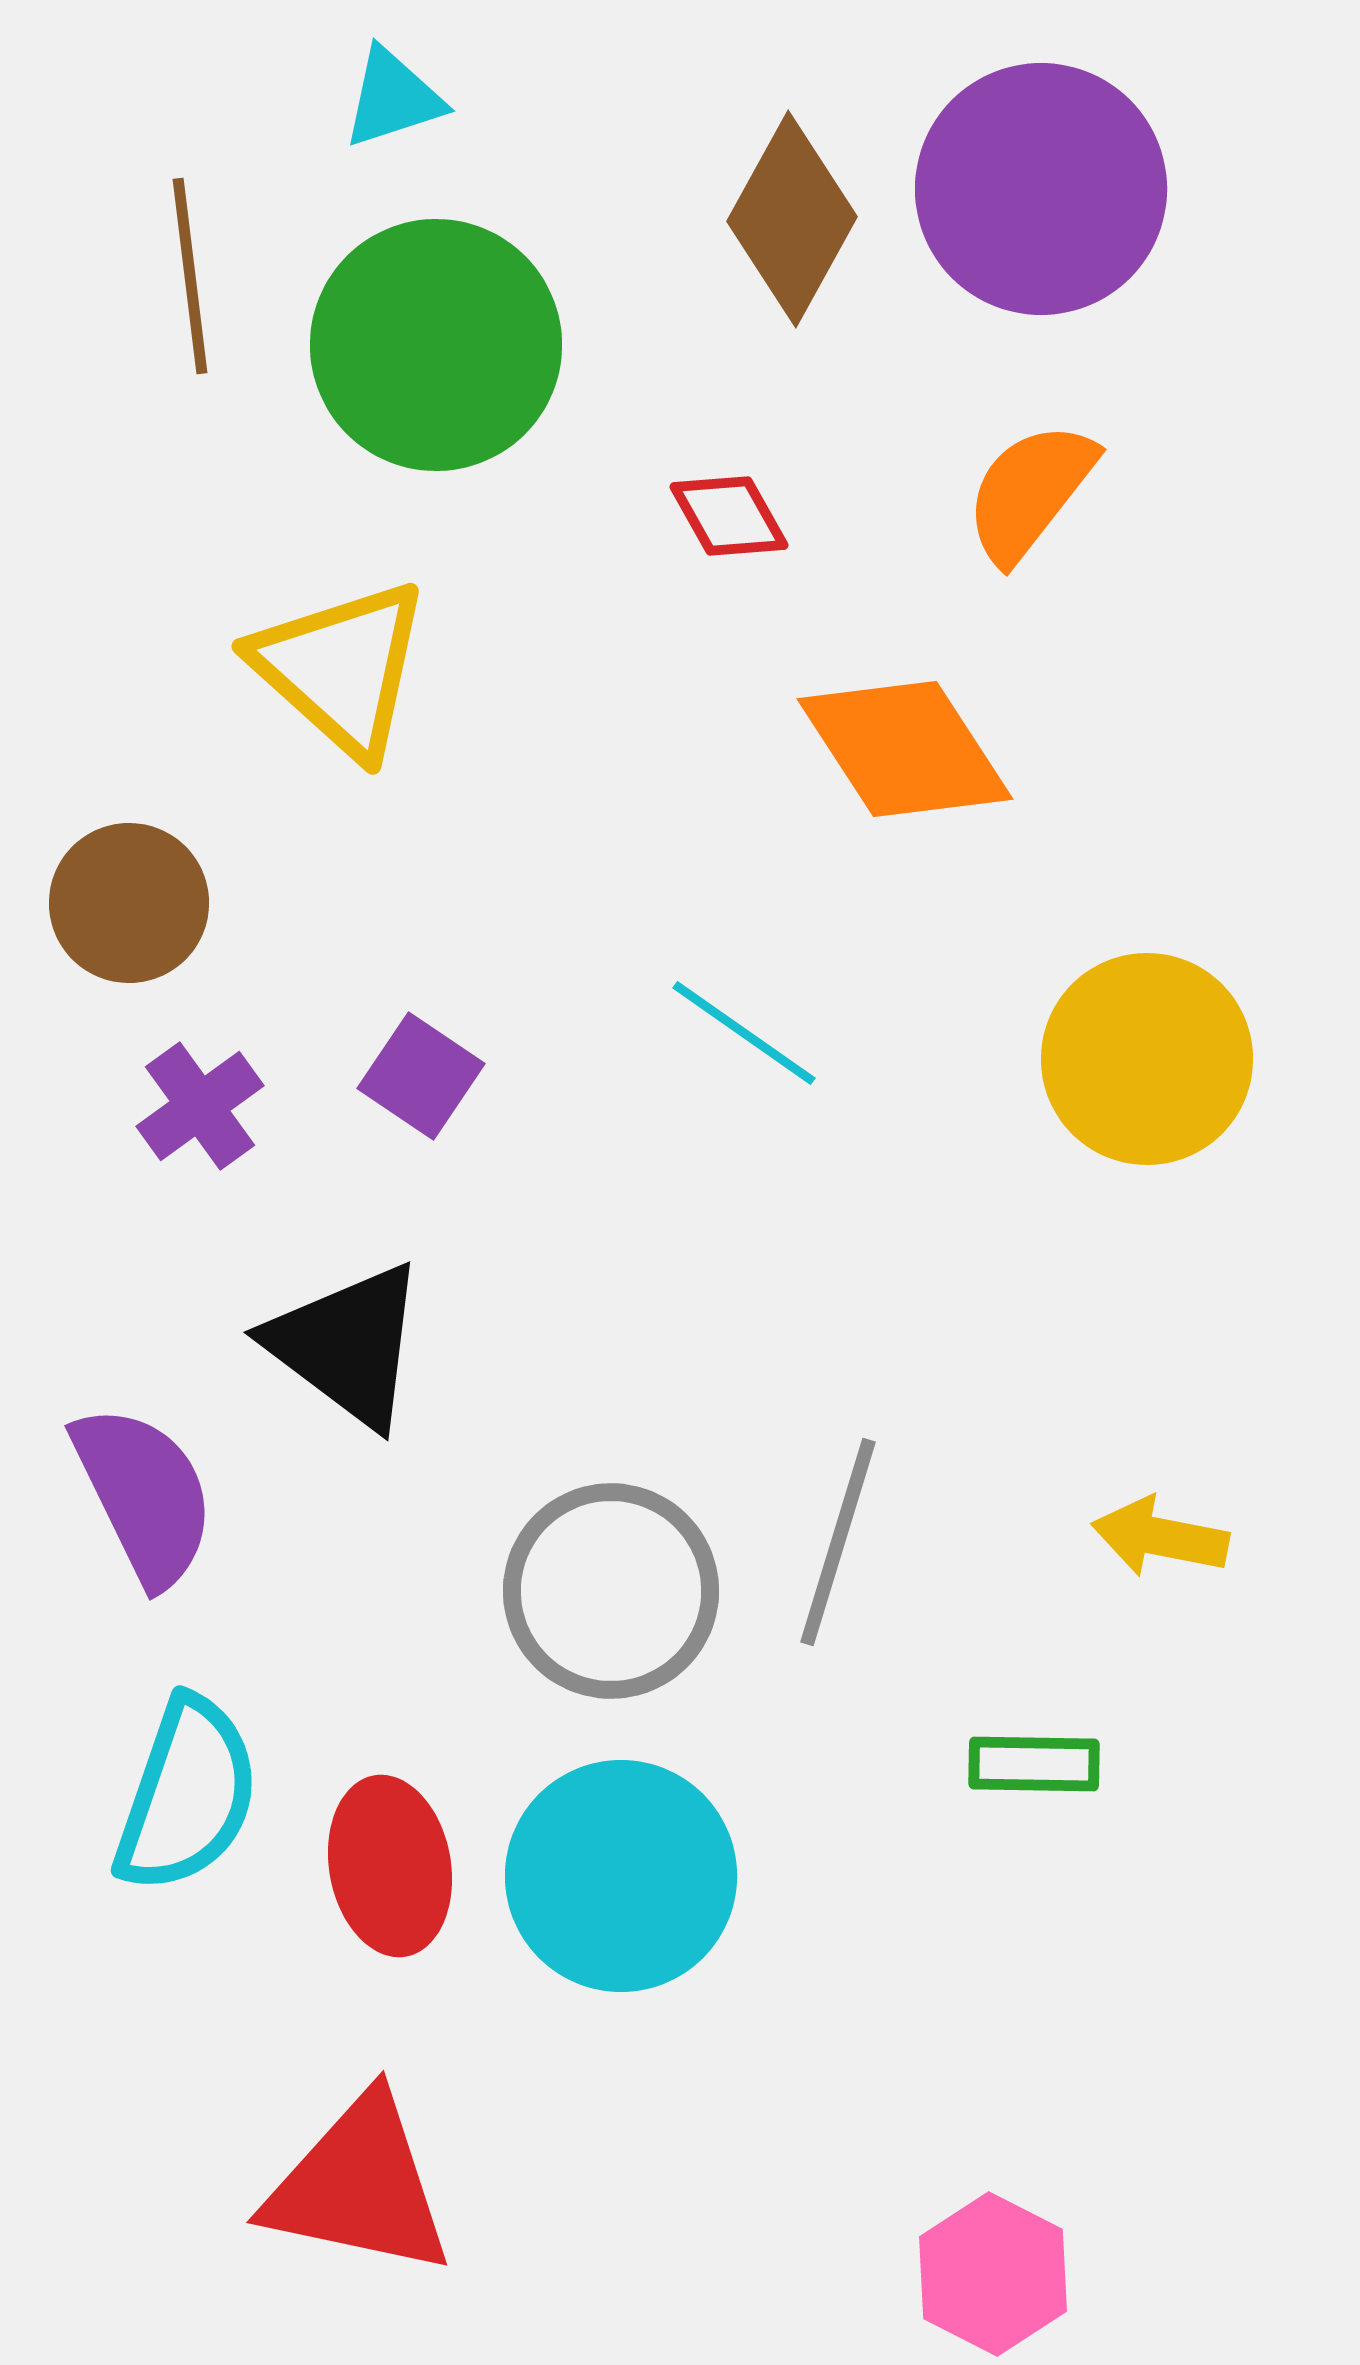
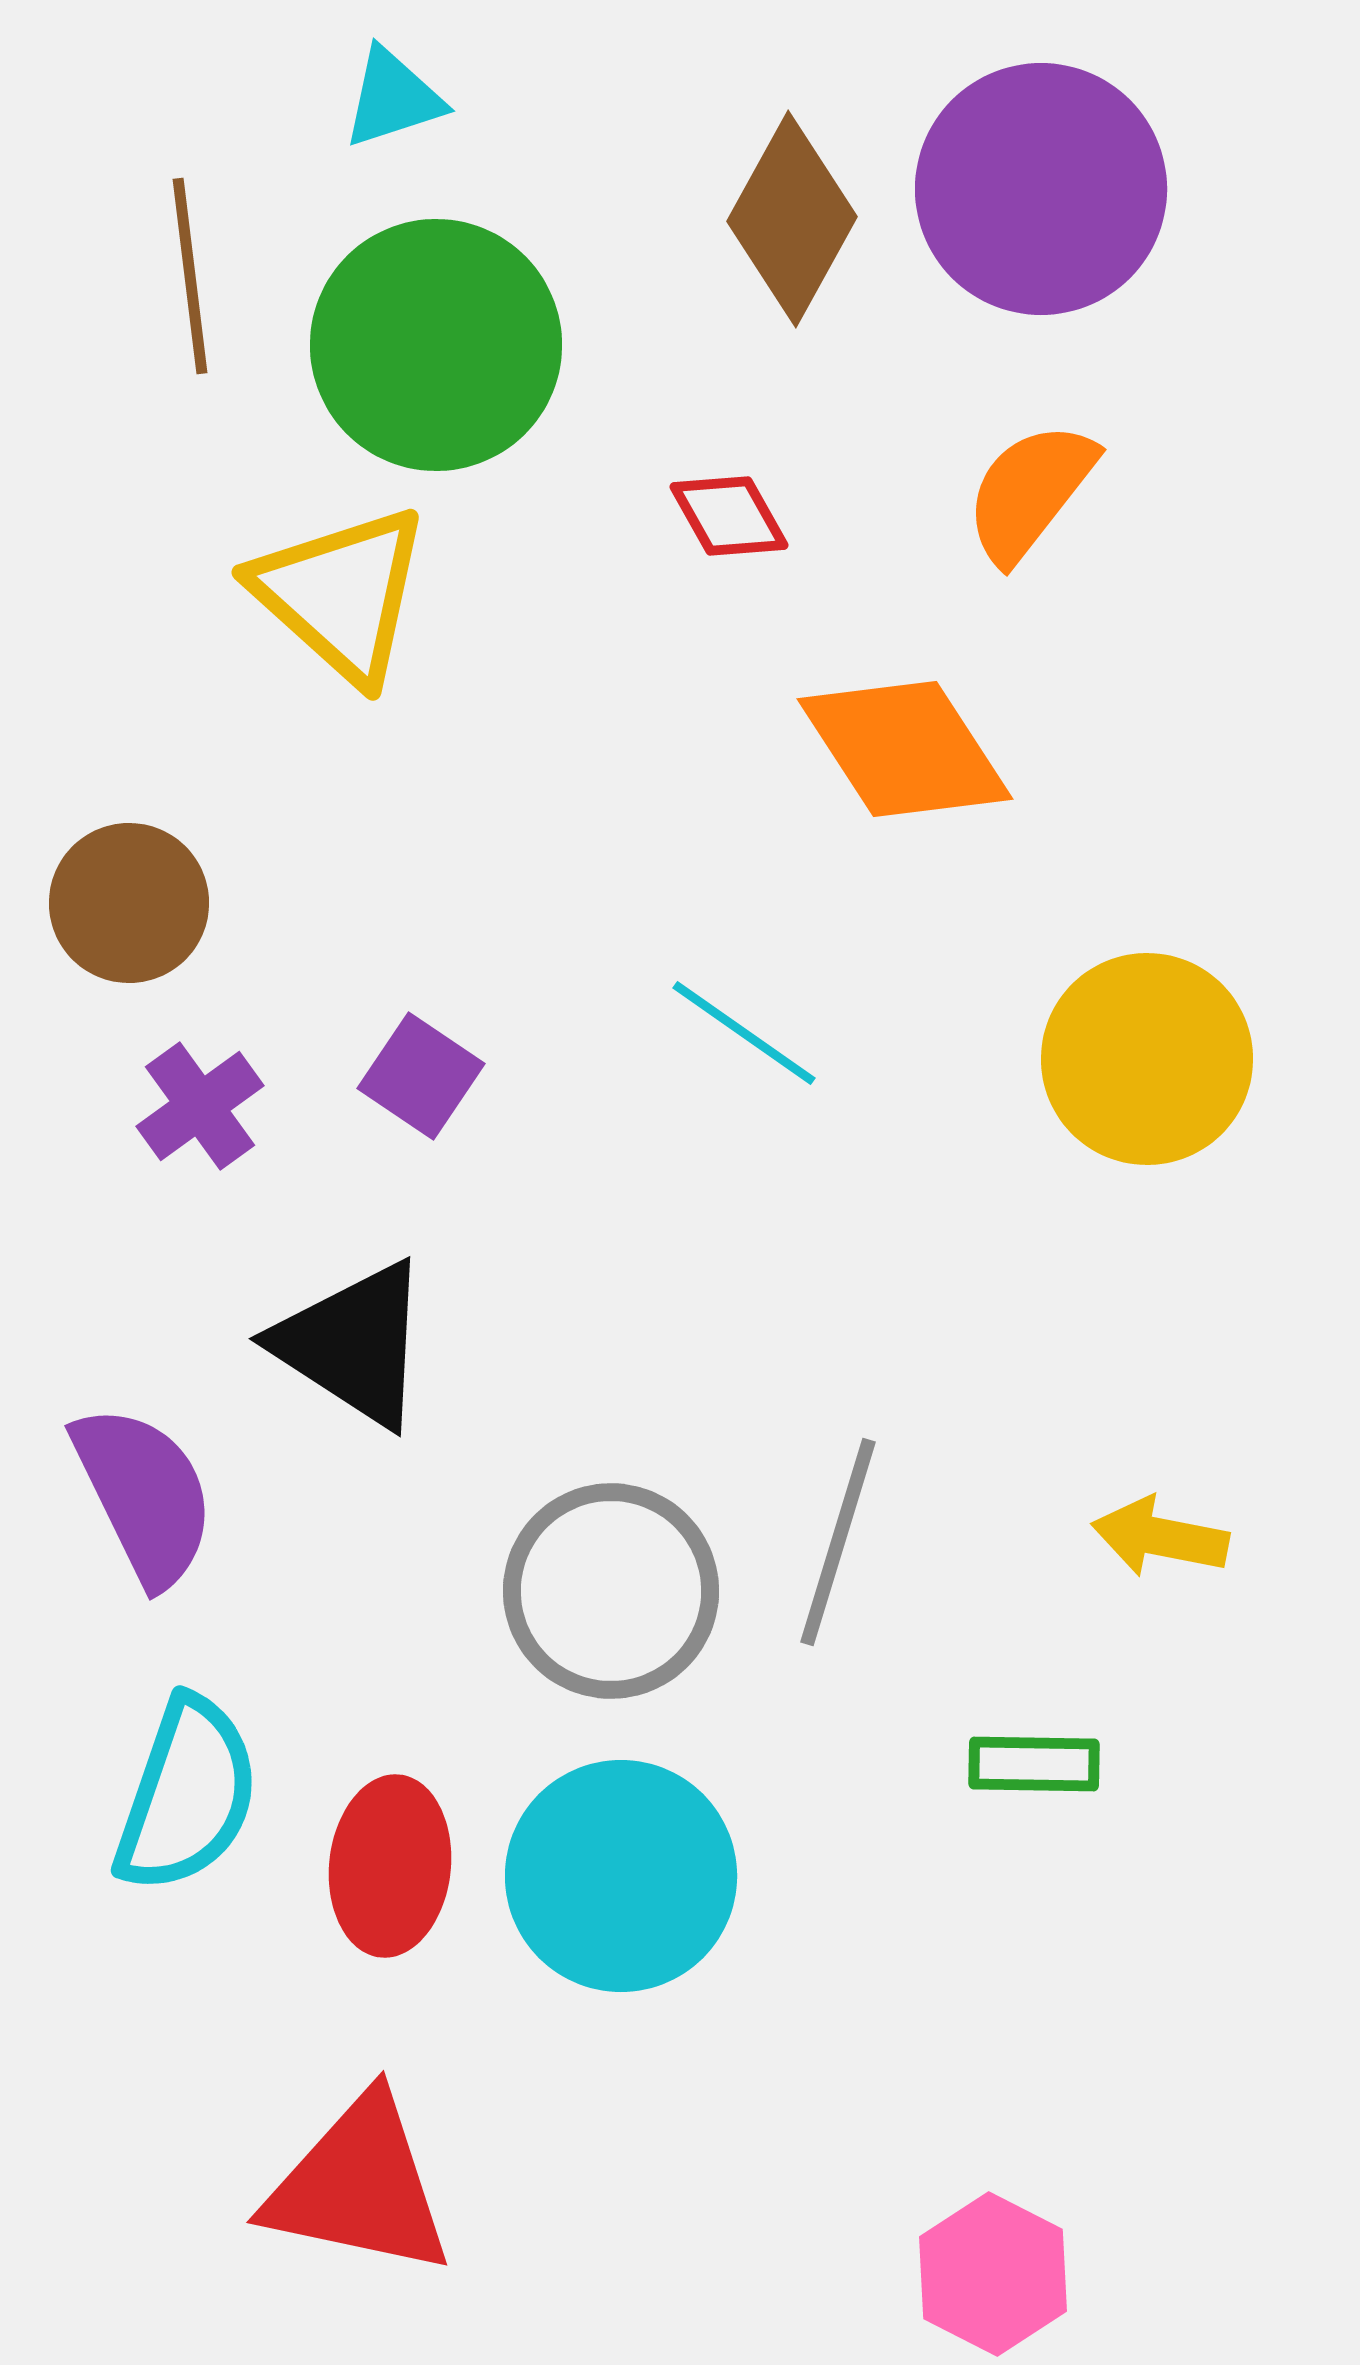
yellow triangle: moved 74 px up
black triangle: moved 6 px right, 1 px up; rotated 4 degrees counterclockwise
red ellipse: rotated 16 degrees clockwise
